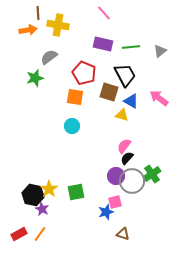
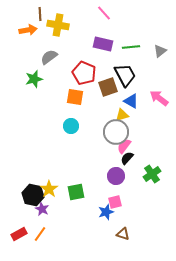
brown line: moved 2 px right, 1 px down
green star: moved 1 px left, 1 px down
brown square: moved 1 px left, 5 px up; rotated 36 degrees counterclockwise
yellow triangle: rotated 32 degrees counterclockwise
cyan circle: moved 1 px left
gray circle: moved 16 px left, 49 px up
